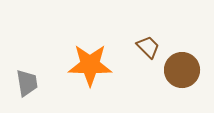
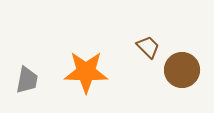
orange star: moved 4 px left, 7 px down
gray trapezoid: moved 3 px up; rotated 20 degrees clockwise
